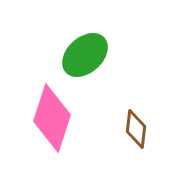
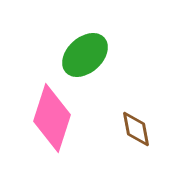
brown diamond: rotated 18 degrees counterclockwise
